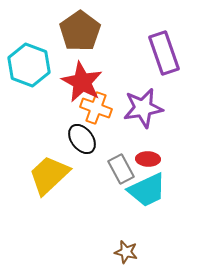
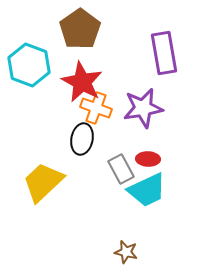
brown pentagon: moved 2 px up
purple rectangle: rotated 9 degrees clockwise
black ellipse: rotated 48 degrees clockwise
yellow trapezoid: moved 6 px left, 7 px down
